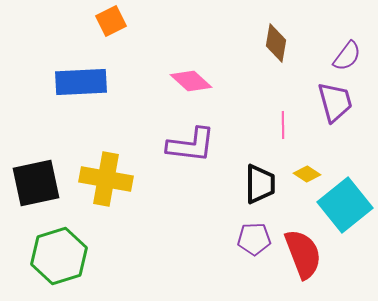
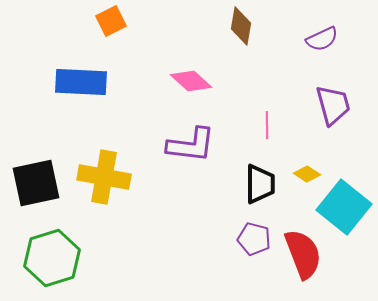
brown diamond: moved 35 px left, 17 px up
purple semicircle: moved 25 px left, 17 px up; rotated 28 degrees clockwise
blue rectangle: rotated 6 degrees clockwise
purple trapezoid: moved 2 px left, 3 px down
pink line: moved 16 px left
yellow cross: moved 2 px left, 2 px up
cyan square: moved 1 px left, 2 px down; rotated 12 degrees counterclockwise
purple pentagon: rotated 16 degrees clockwise
green hexagon: moved 7 px left, 2 px down
